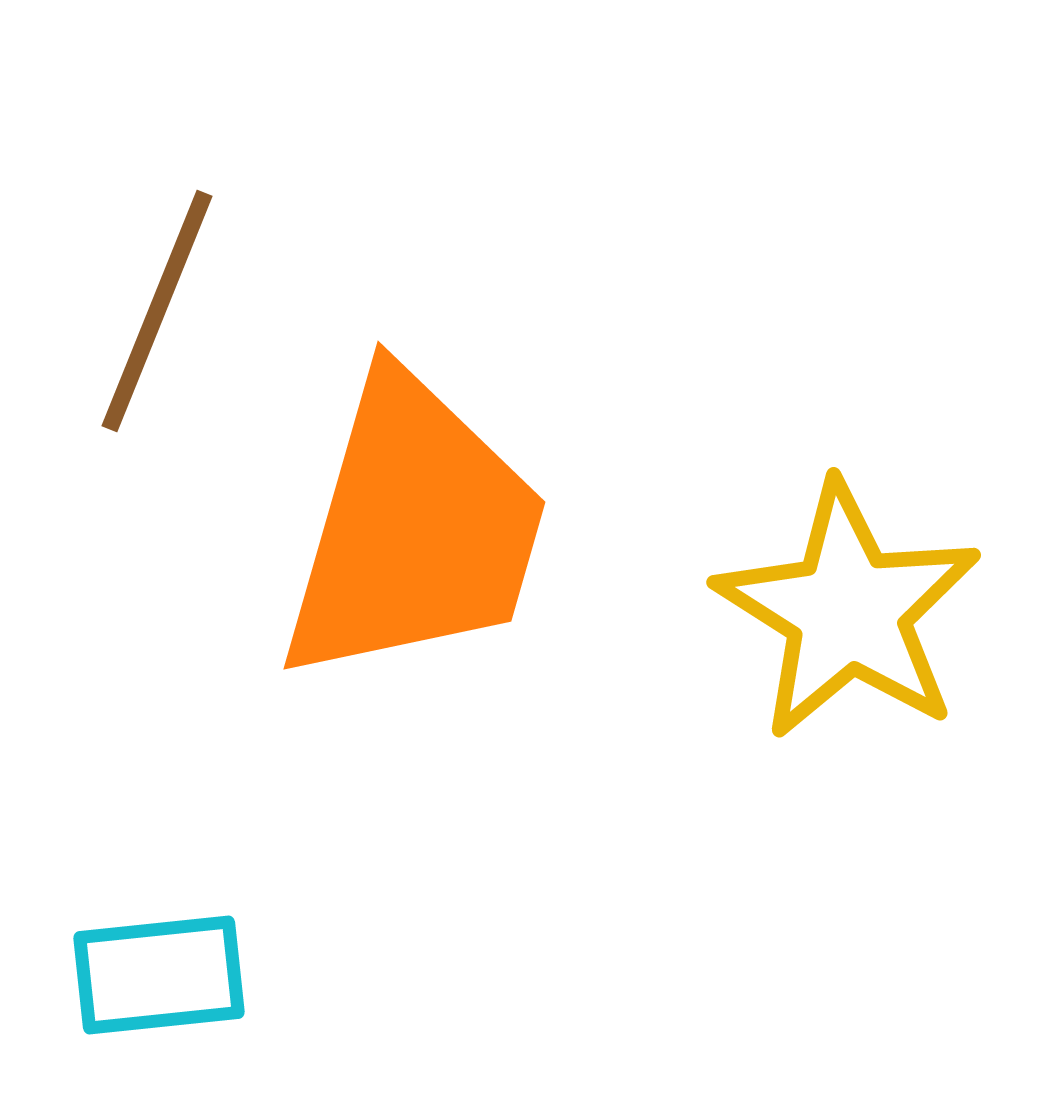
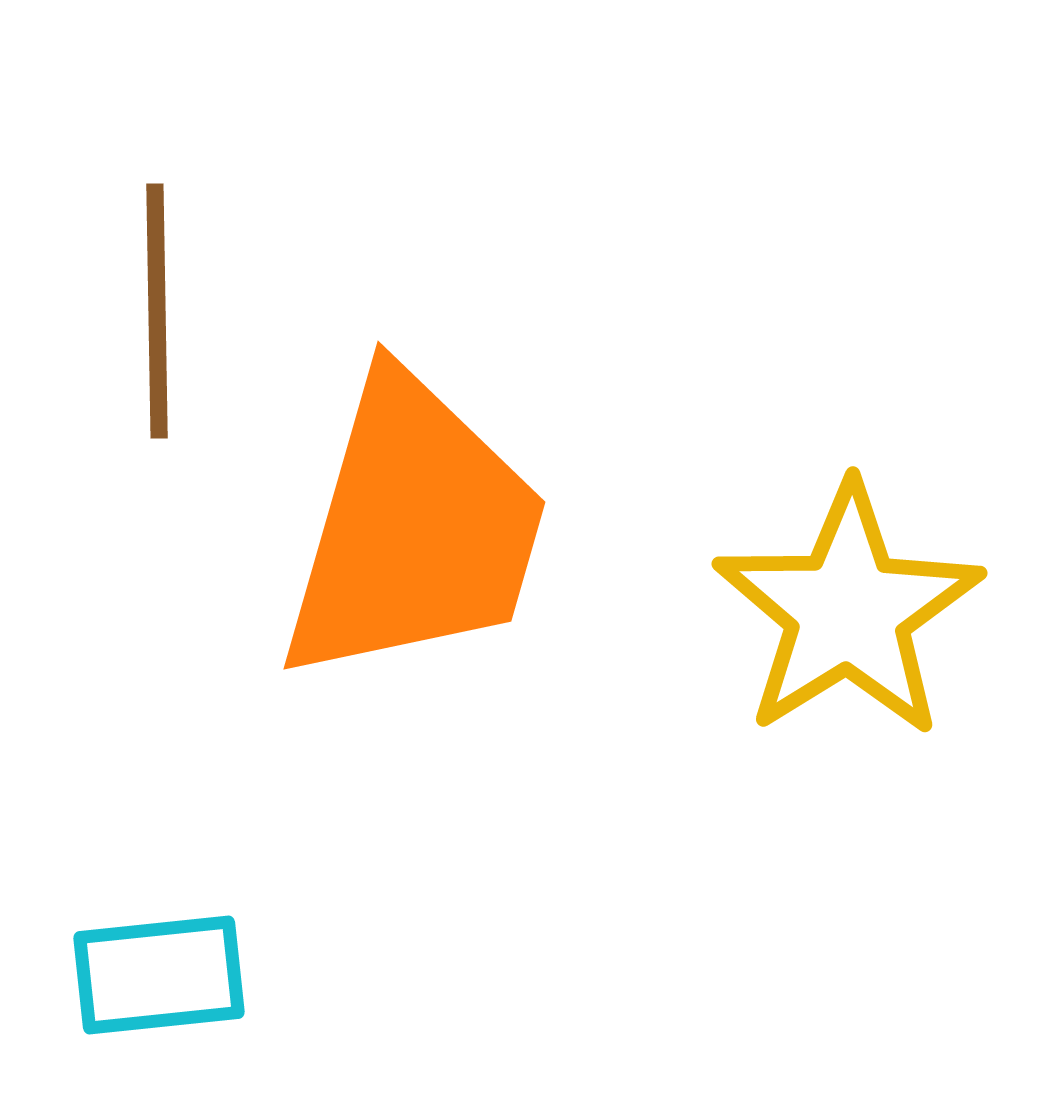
brown line: rotated 23 degrees counterclockwise
yellow star: rotated 8 degrees clockwise
